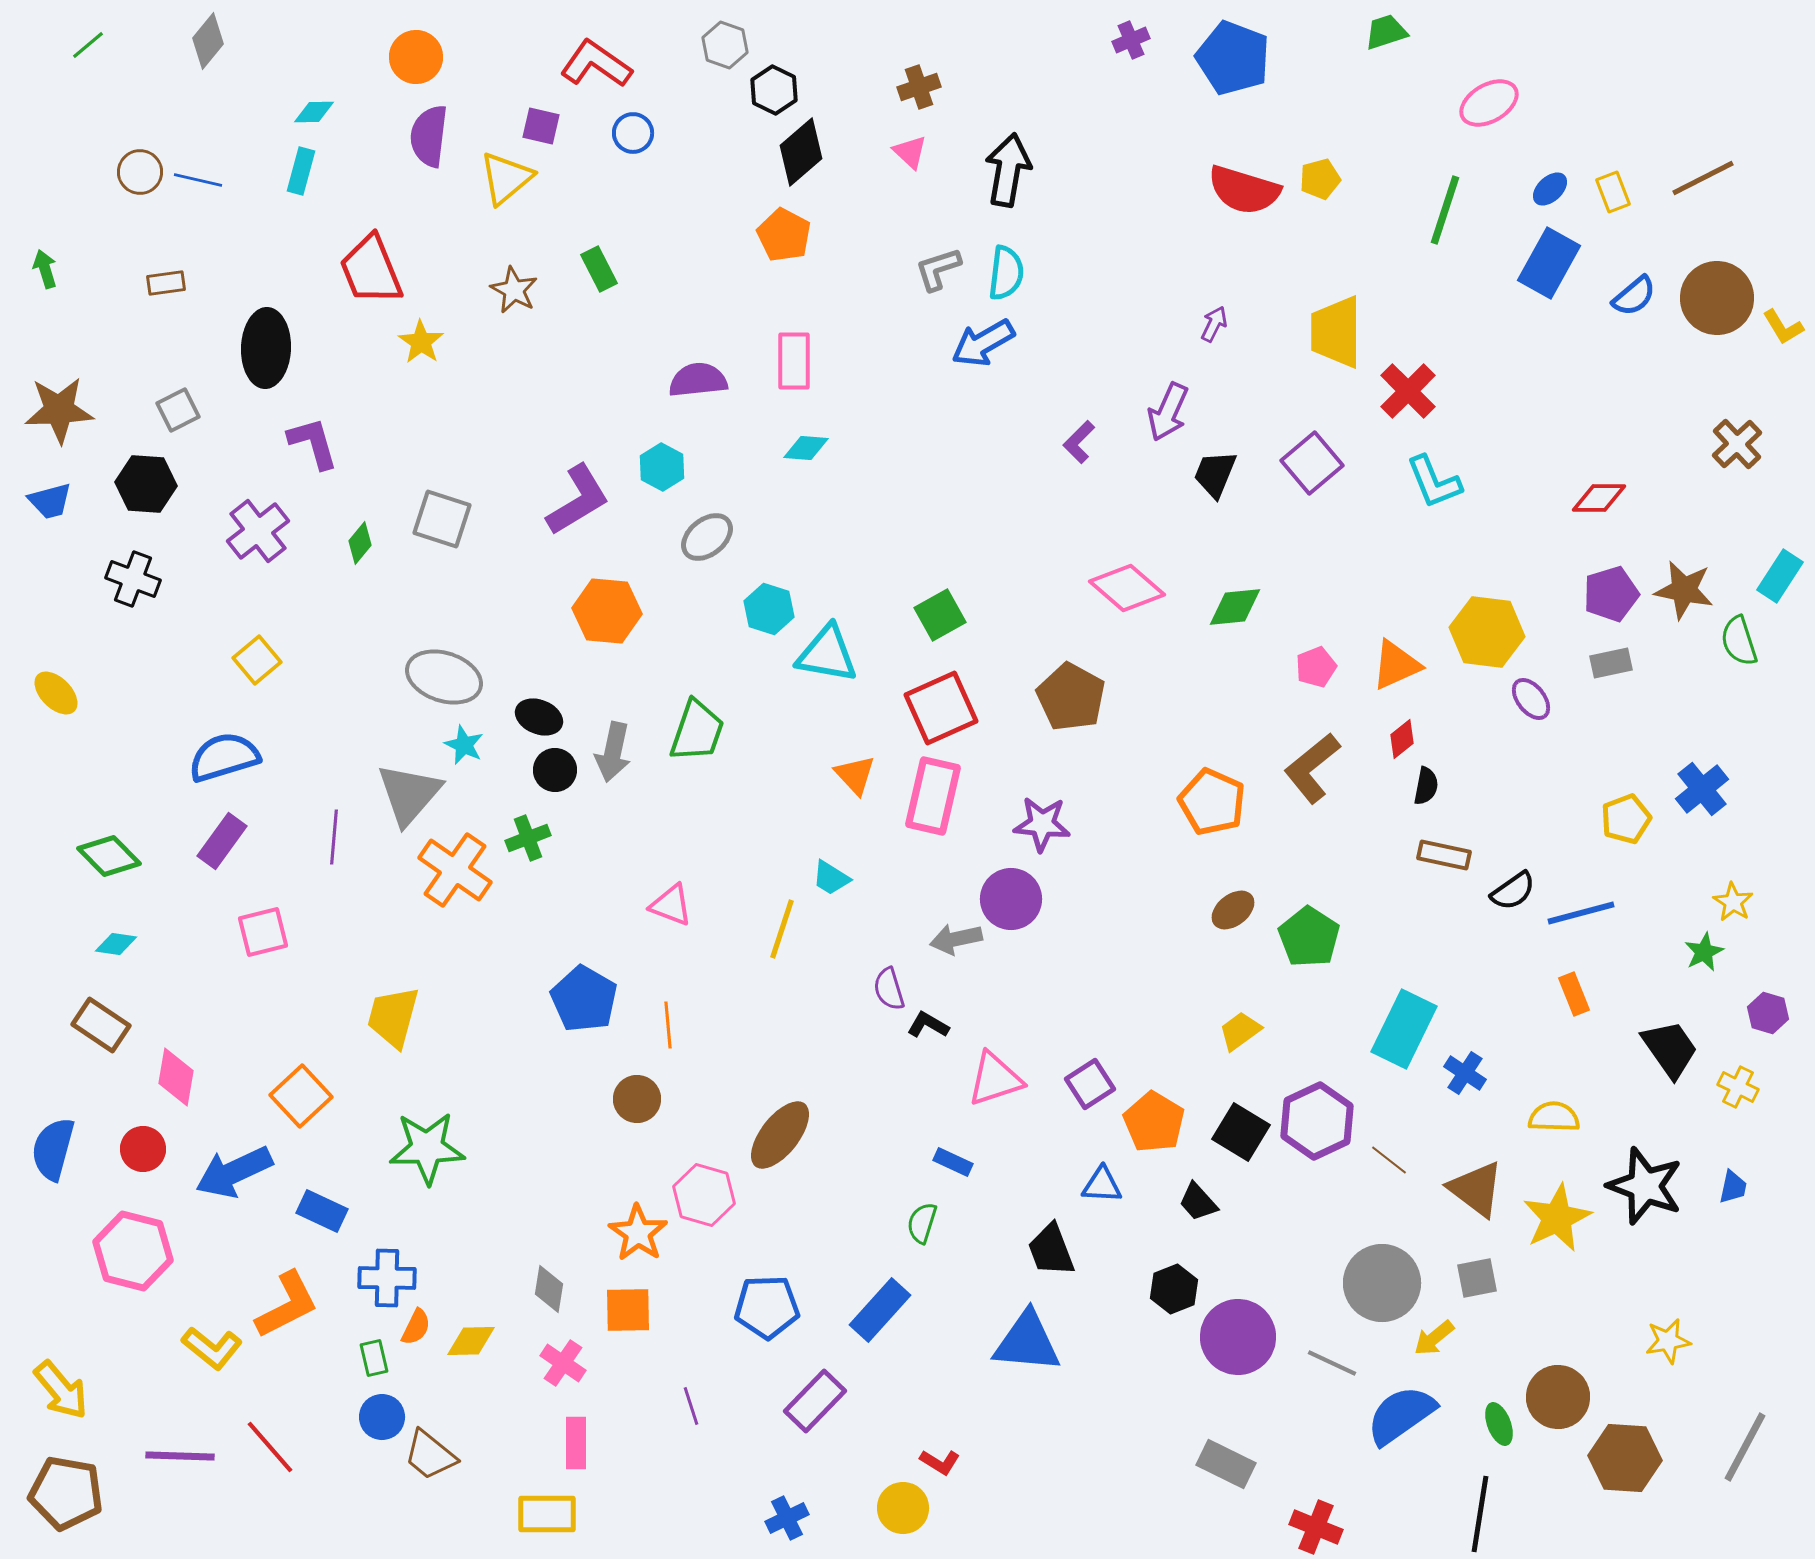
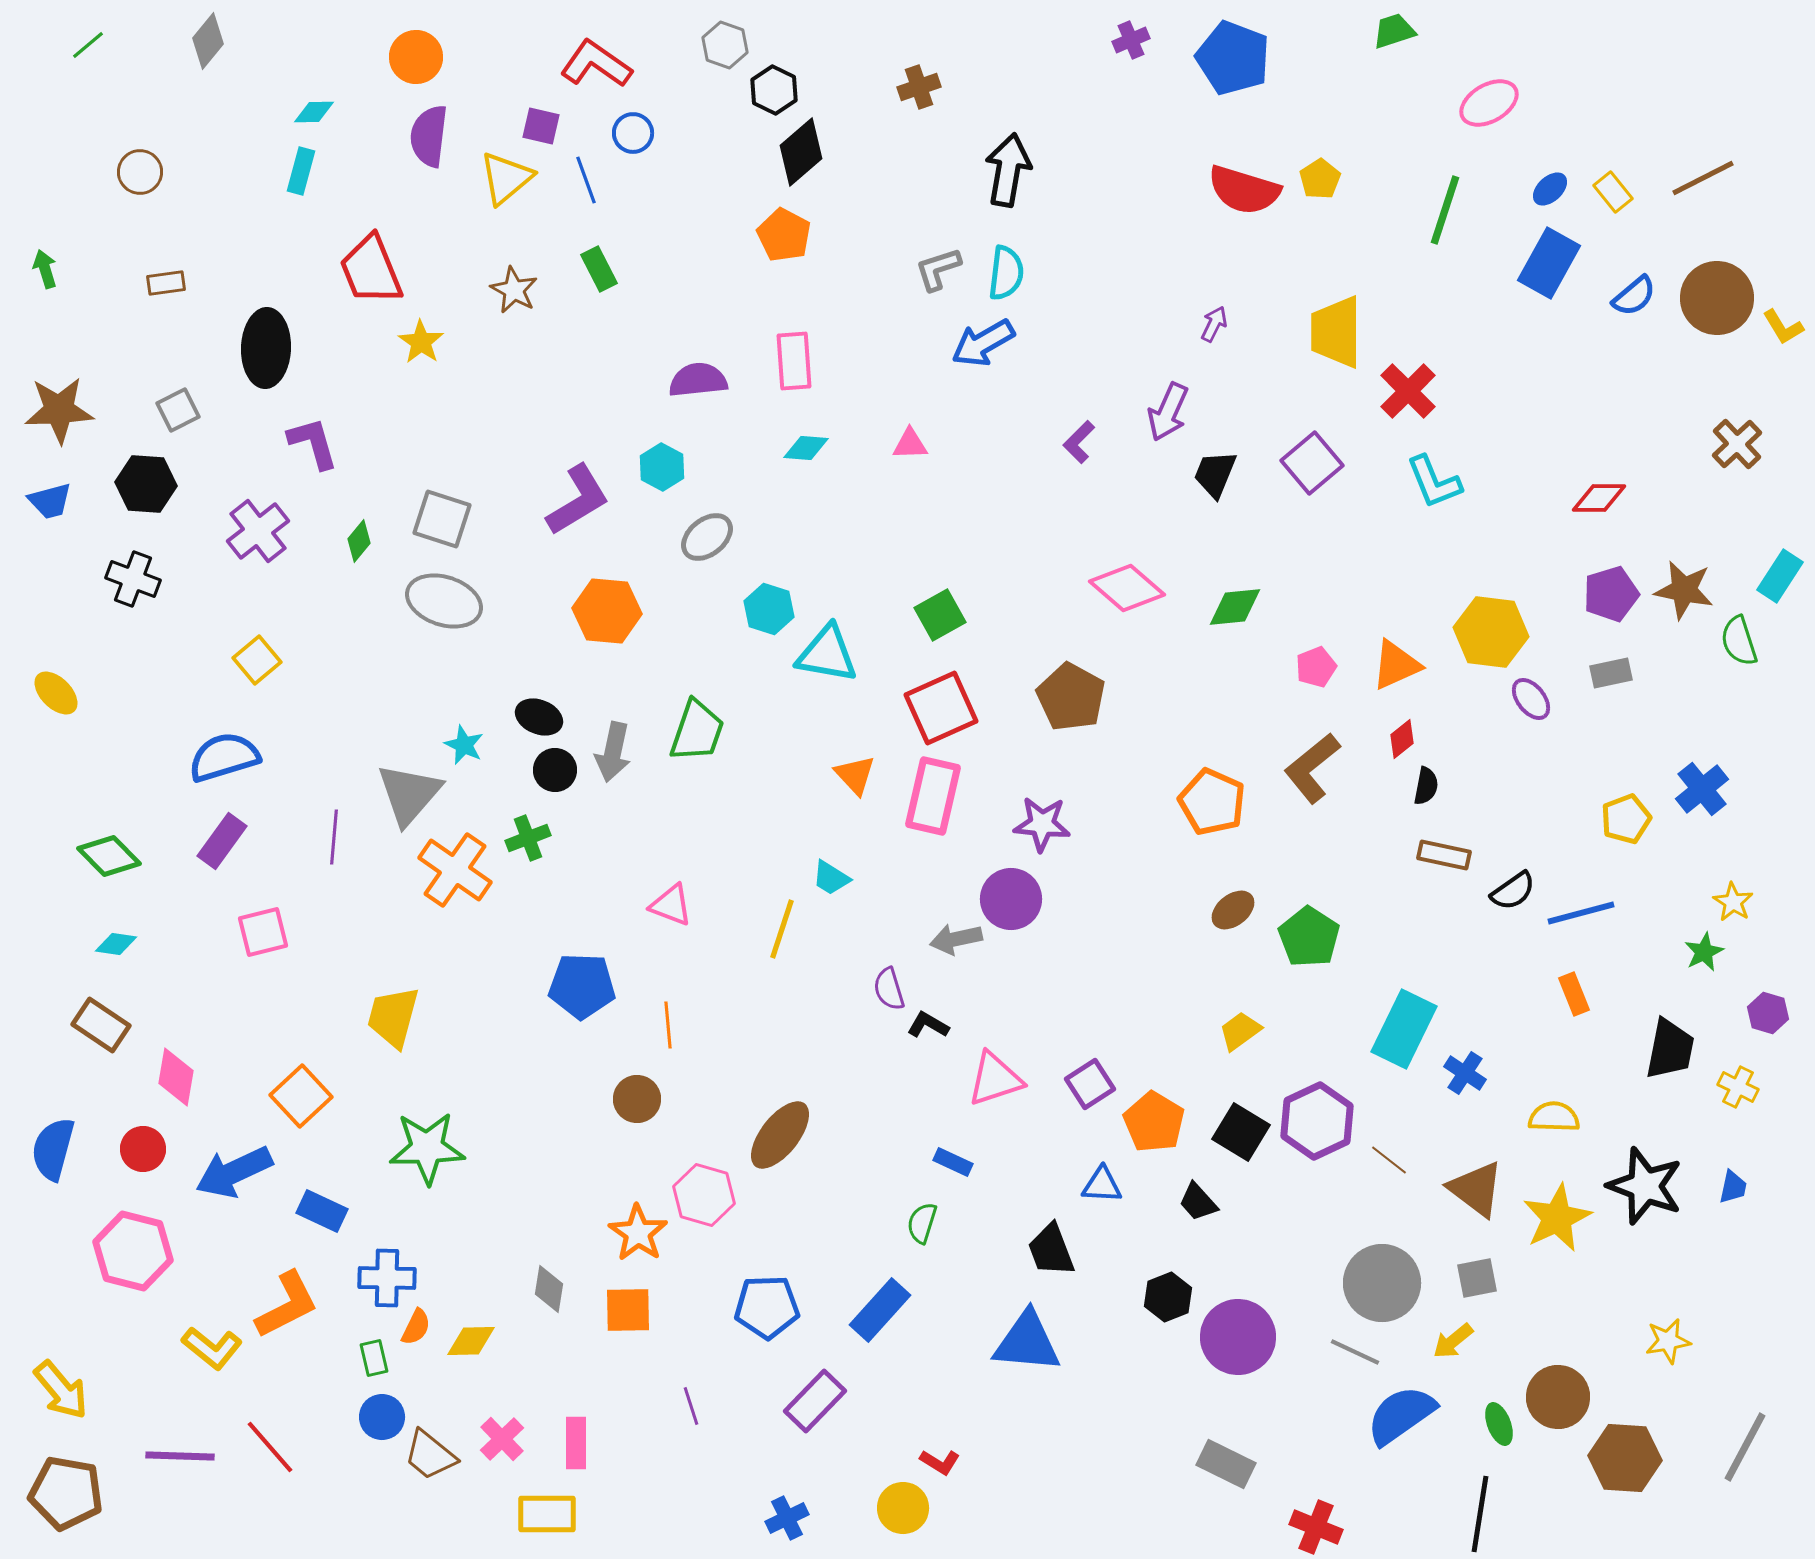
green trapezoid at (1386, 32): moved 8 px right, 1 px up
pink triangle at (910, 152): moved 292 px down; rotated 45 degrees counterclockwise
yellow pentagon at (1320, 179): rotated 18 degrees counterclockwise
blue line at (198, 180): moved 388 px right; rotated 57 degrees clockwise
yellow rectangle at (1613, 192): rotated 18 degrees counterclockwise
pink rectangle at (794, 361): rotated 4 degrees counterclockwise
green diamond at (360, 543): moved 1 px left, 2 px up
yellow hexagon at (1487, 632): moved 4 px right
gray rectangle at (1611, 663): moved 10 px down
gray ellipse at (444, 677): moved 76 px up
blue pentagon at (584, 999): moved 2 px left, 13 px up; rotated 28 degrees counterclockwise
black trapezoid at (1670, 1049): rotated 46 degrees clockwise
black hexagon at (1174, 1289): moved 6 px left, 8 px down
yellow arrow at (1434, 1338): moved 19 px right, 3 px down
pink cross at (563, 1363): moved 61 px left, 76 px down; rotated 12 degrees clockwise
gray line at (1332, 1363): moved 23 px right, 11 px up
